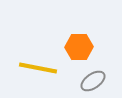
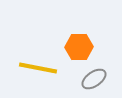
gray ellipse: moved 1 px right, 2 px up
